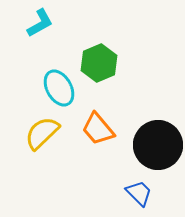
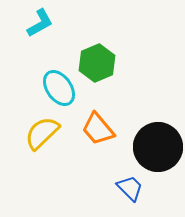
green hexagon: moved 2 px left
cyan ellipse: rotated 6 degrees counterclockwise
black circle: moved 2 px down
blue trapezoid: moved 9 px left, 5 px up
